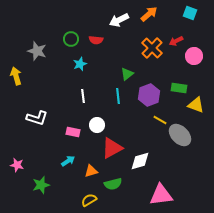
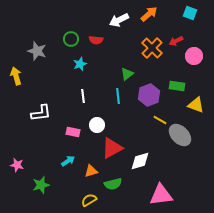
green rectangle: moved 2 px left, 2 px up
white L-shape: moved 4 px right, 5 px up; rotated 25 degrees counterclockwise
